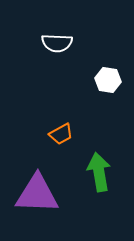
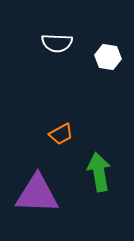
white hexagon: moved 23 px up
